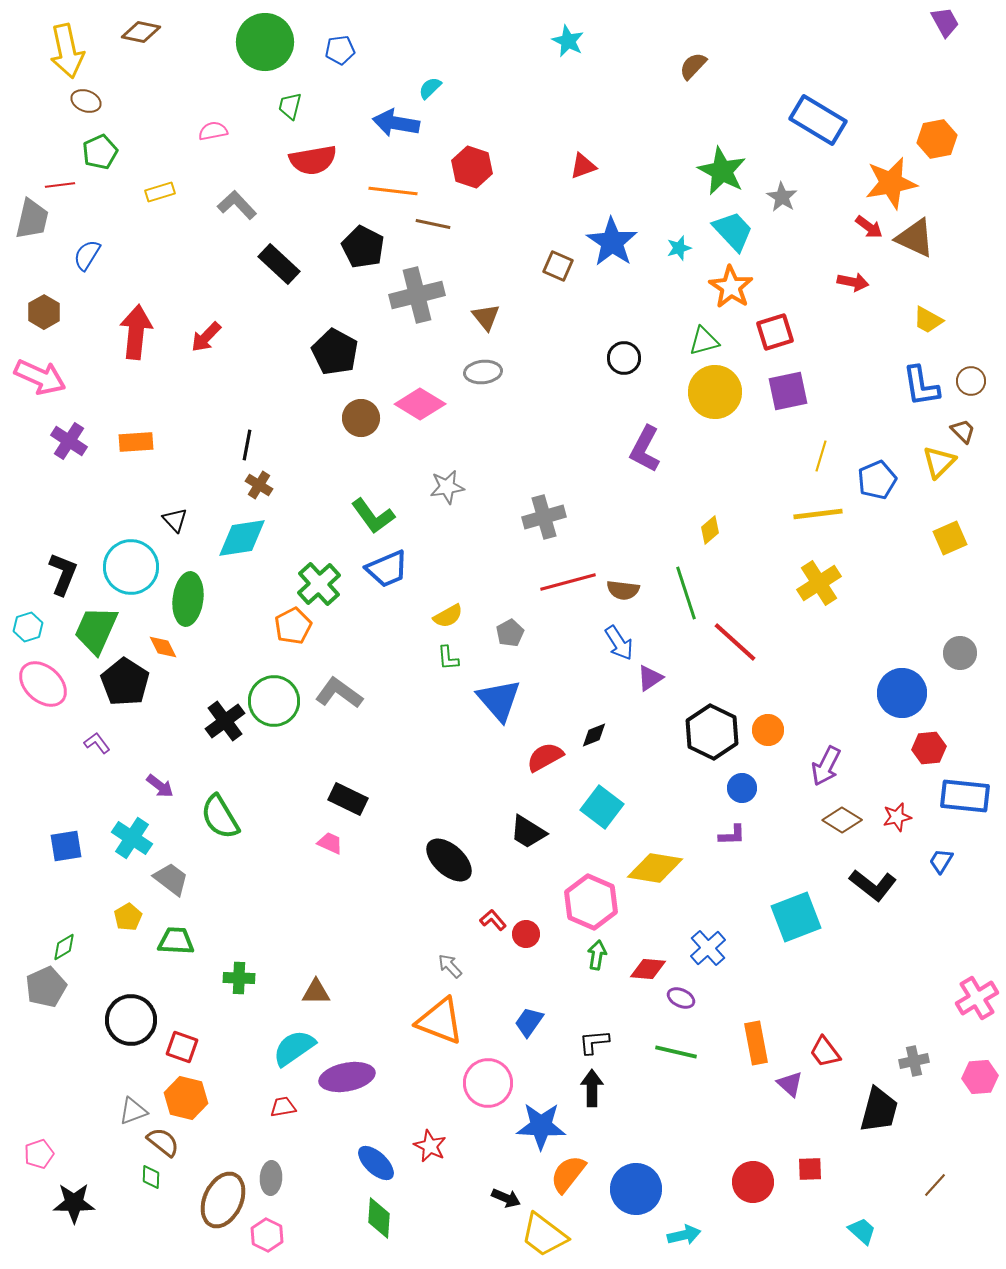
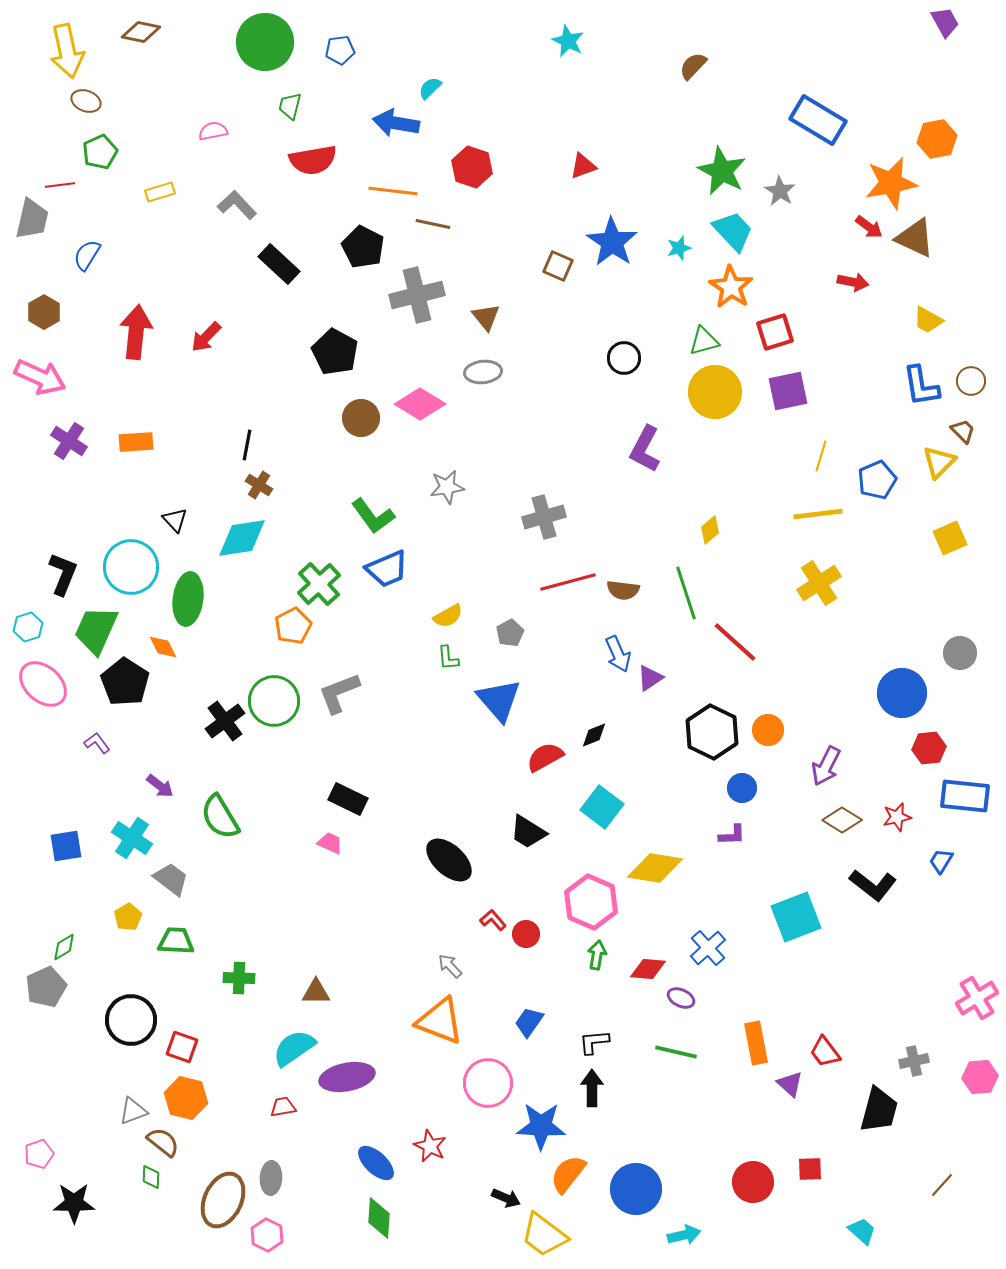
gray star at (782, 197): moved 2 px left, 6 px up
blue arrow at (619, 643): moved 1 px left, 11 px down; rotated 9 degrees clockwise
gray L-shape at (339, 693): rotated 57 degrees counterclockwise
brown line at (935, 1185): moved 7 px right
